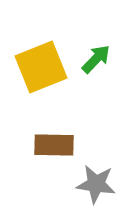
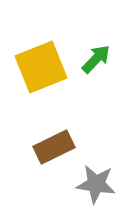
brown rectangle: moved 2 px down; rotated 27 degrees counterclockwise
